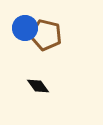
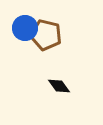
black diamond: moved 21 px right
